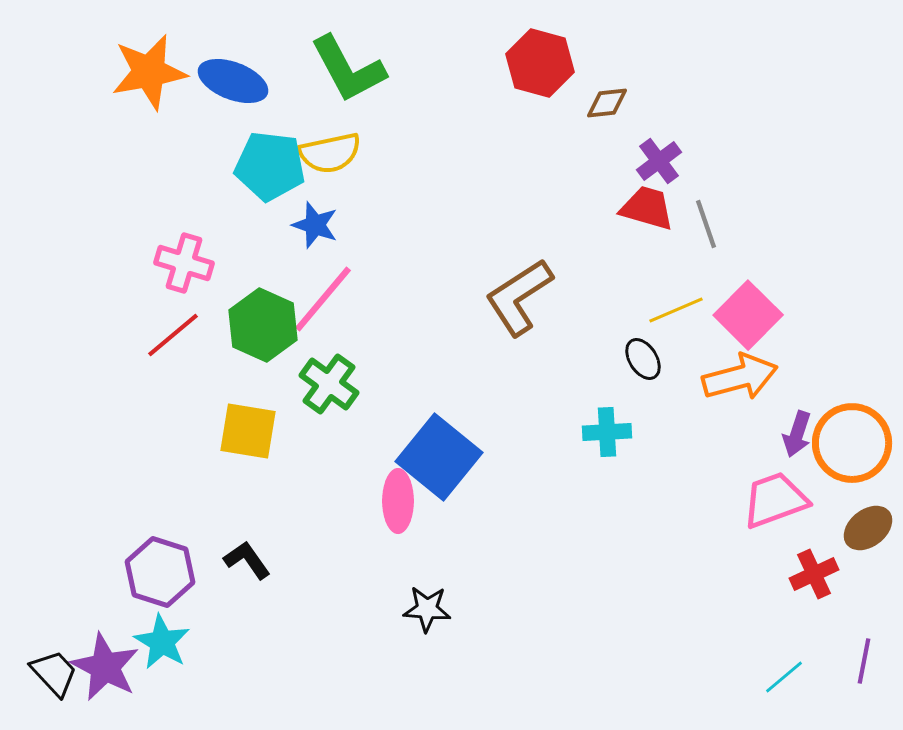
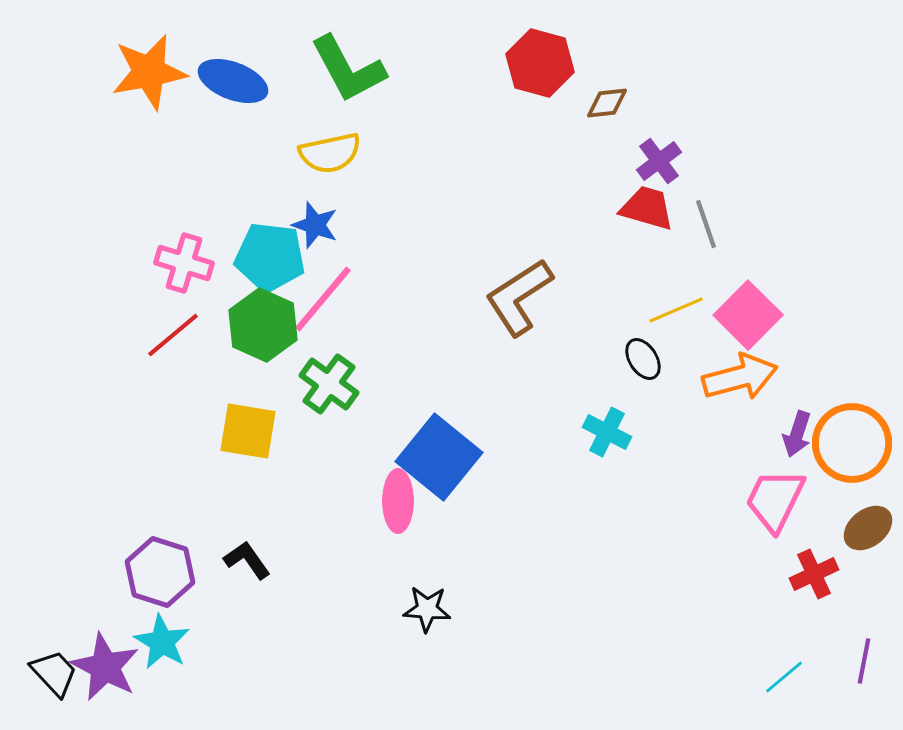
cyan pentagon: moved 91 px down
cyan cross: rotated 30 degrees clockwise
pink trapezoid: rotated 44 degrees counterclockwise
